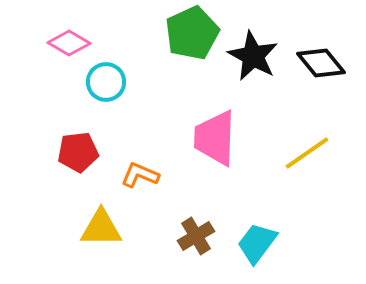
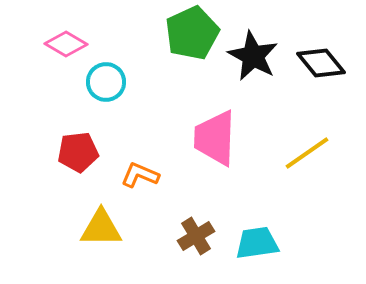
pink diamond: moved 3 px left, 1 px down
cyan trapezoid: rotated 45 degrees clockwise
